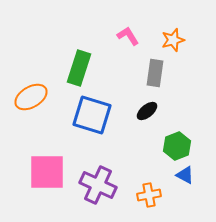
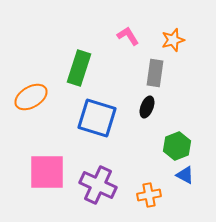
black ellipse: moved 4 px up; rotated 30 degrees counterclockwise
blue square: moved 5 px right, 3 px down
